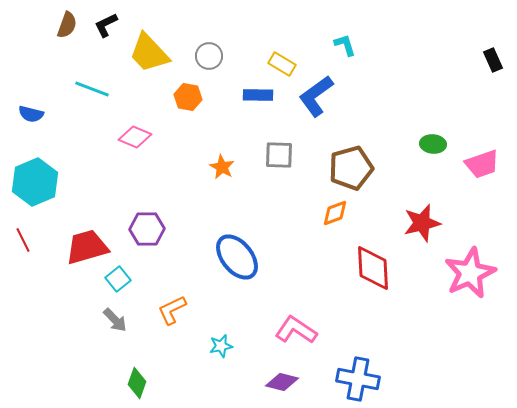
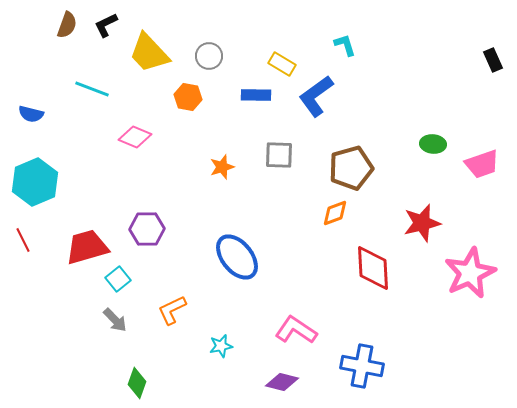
blue rectangle: moved 2 px left
orange star: rotated 25 degrees clockwise
blue cross: moved 4 px right, 13 px up
